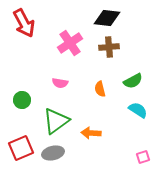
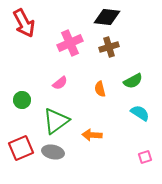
black diamond: moved 1 px up
pink cross: rotated 10 degrees clockwise
brown cross: rotated 12 degrees counterclockwise
pink semicircle: rotated 49 degrees counterclockwise
cyan semicircle: moved 2 px right, 3 px down
orange arrow: moved 1 px right, 2 px down
gray ellipse: moved 1 px up; rotated 25 degrees clockwise
pink square: moved 2 px right
